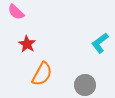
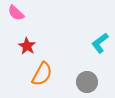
pink semicircle: moved 1 px down
red star: moved 2 px down
gray circle: moved 2 px right, 3 px up
